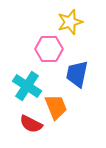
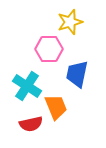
red semicircle: rotated 40 degrees counterclockwise
